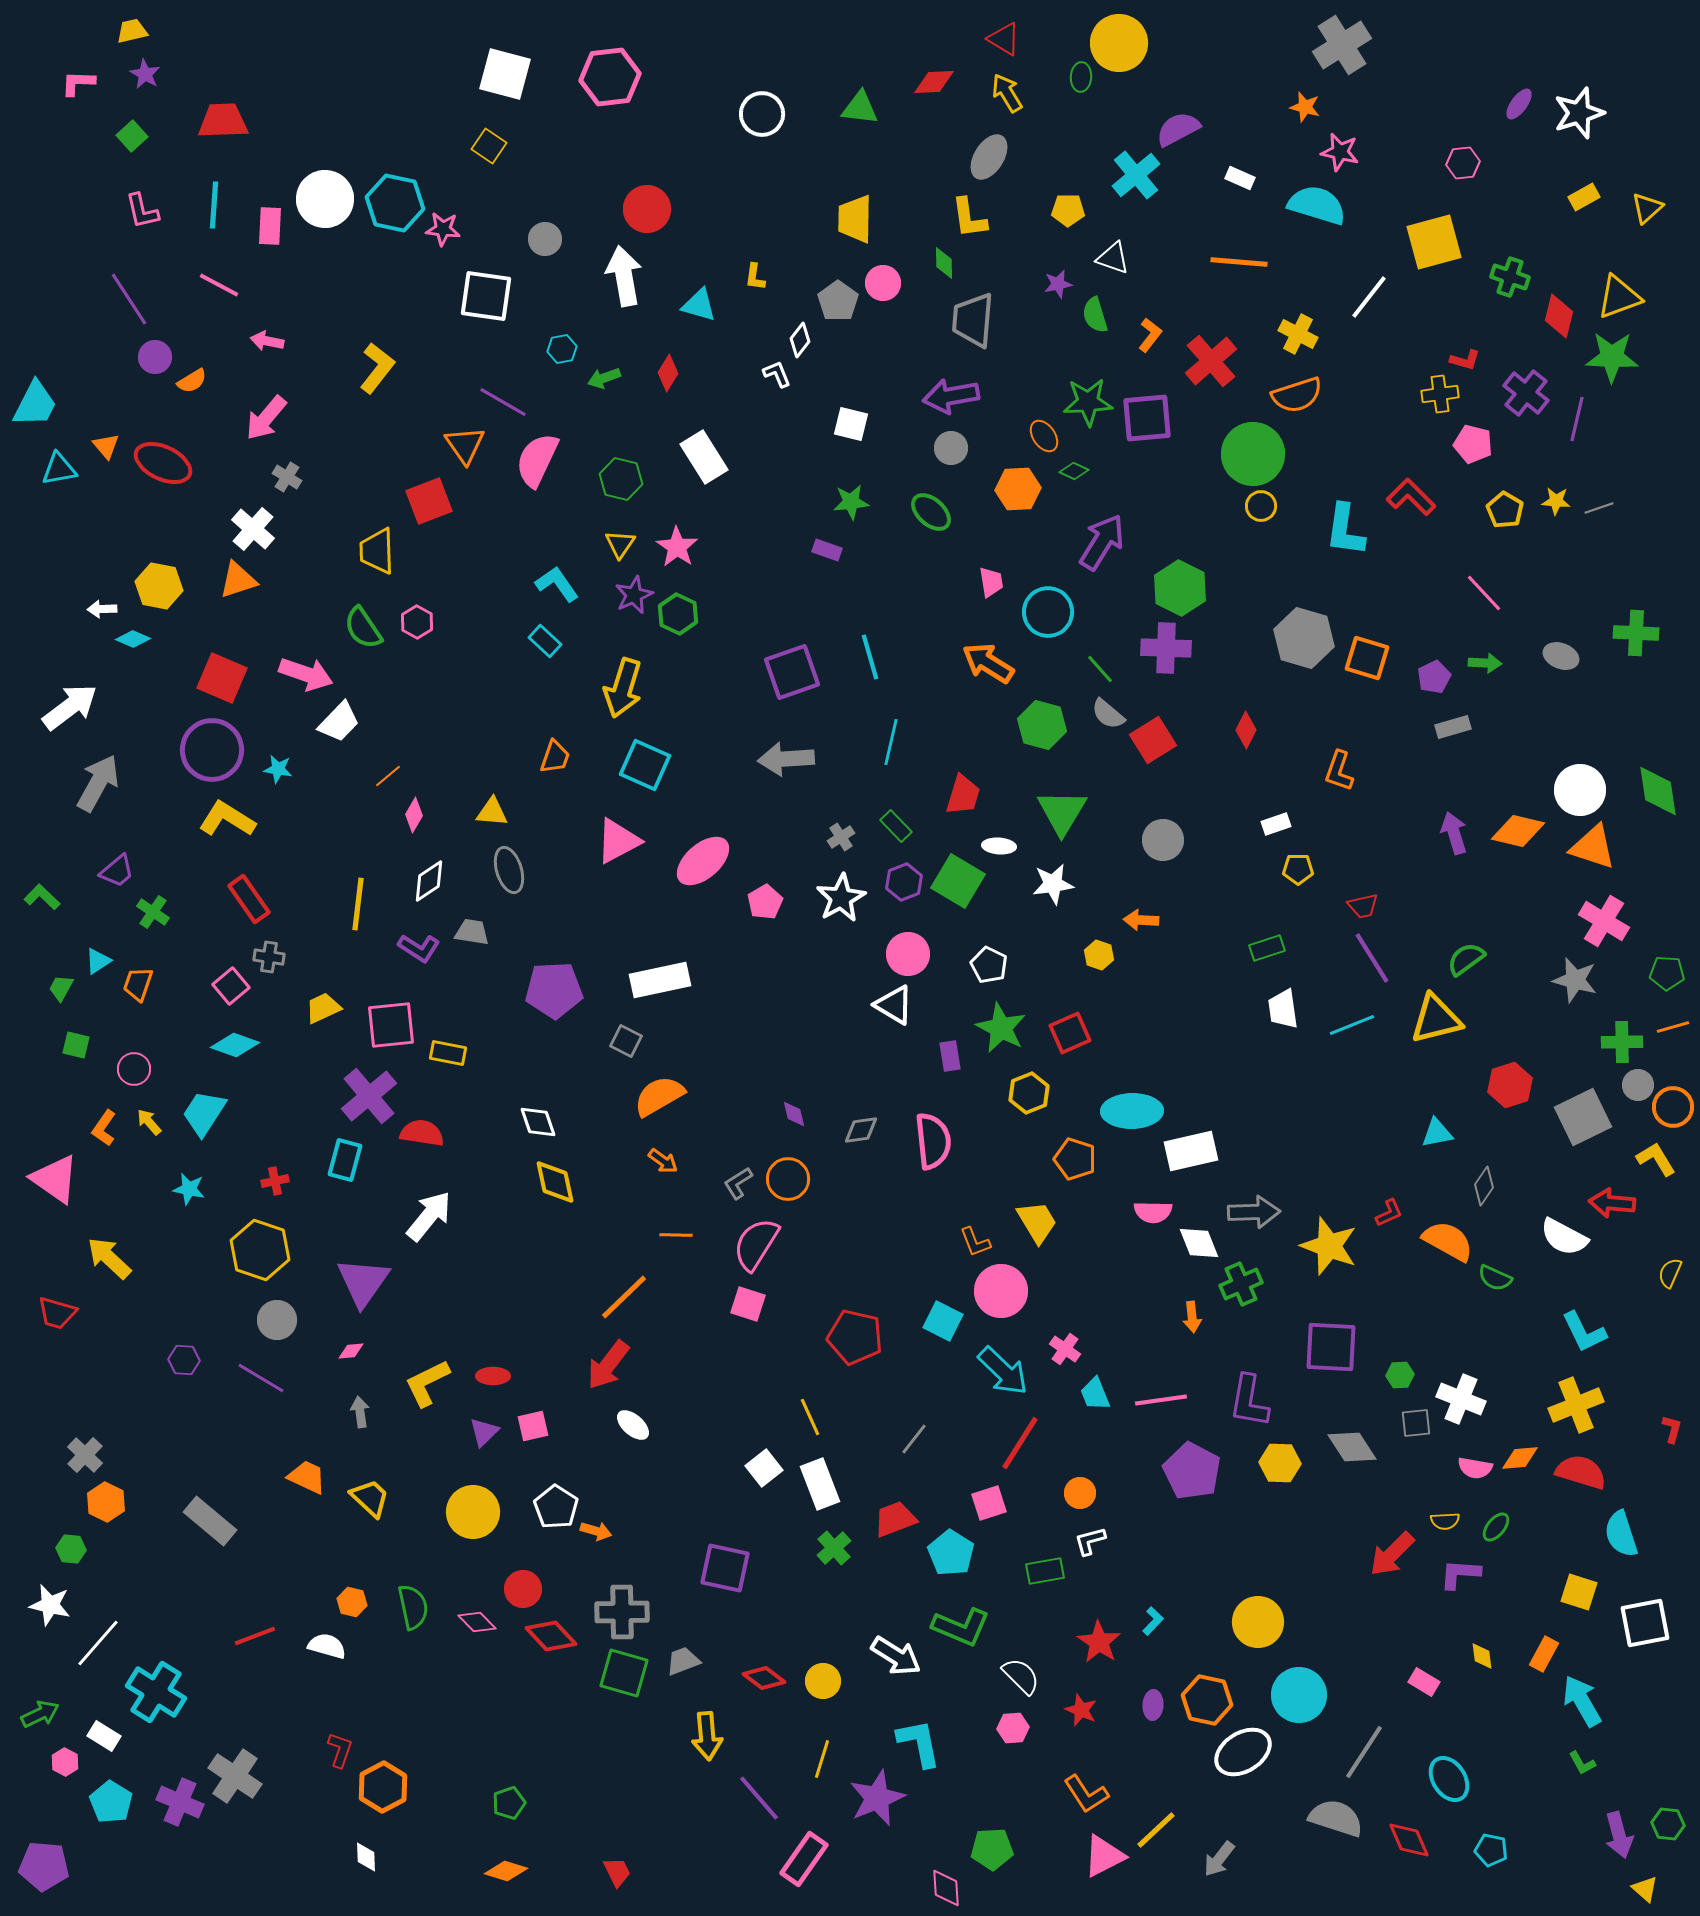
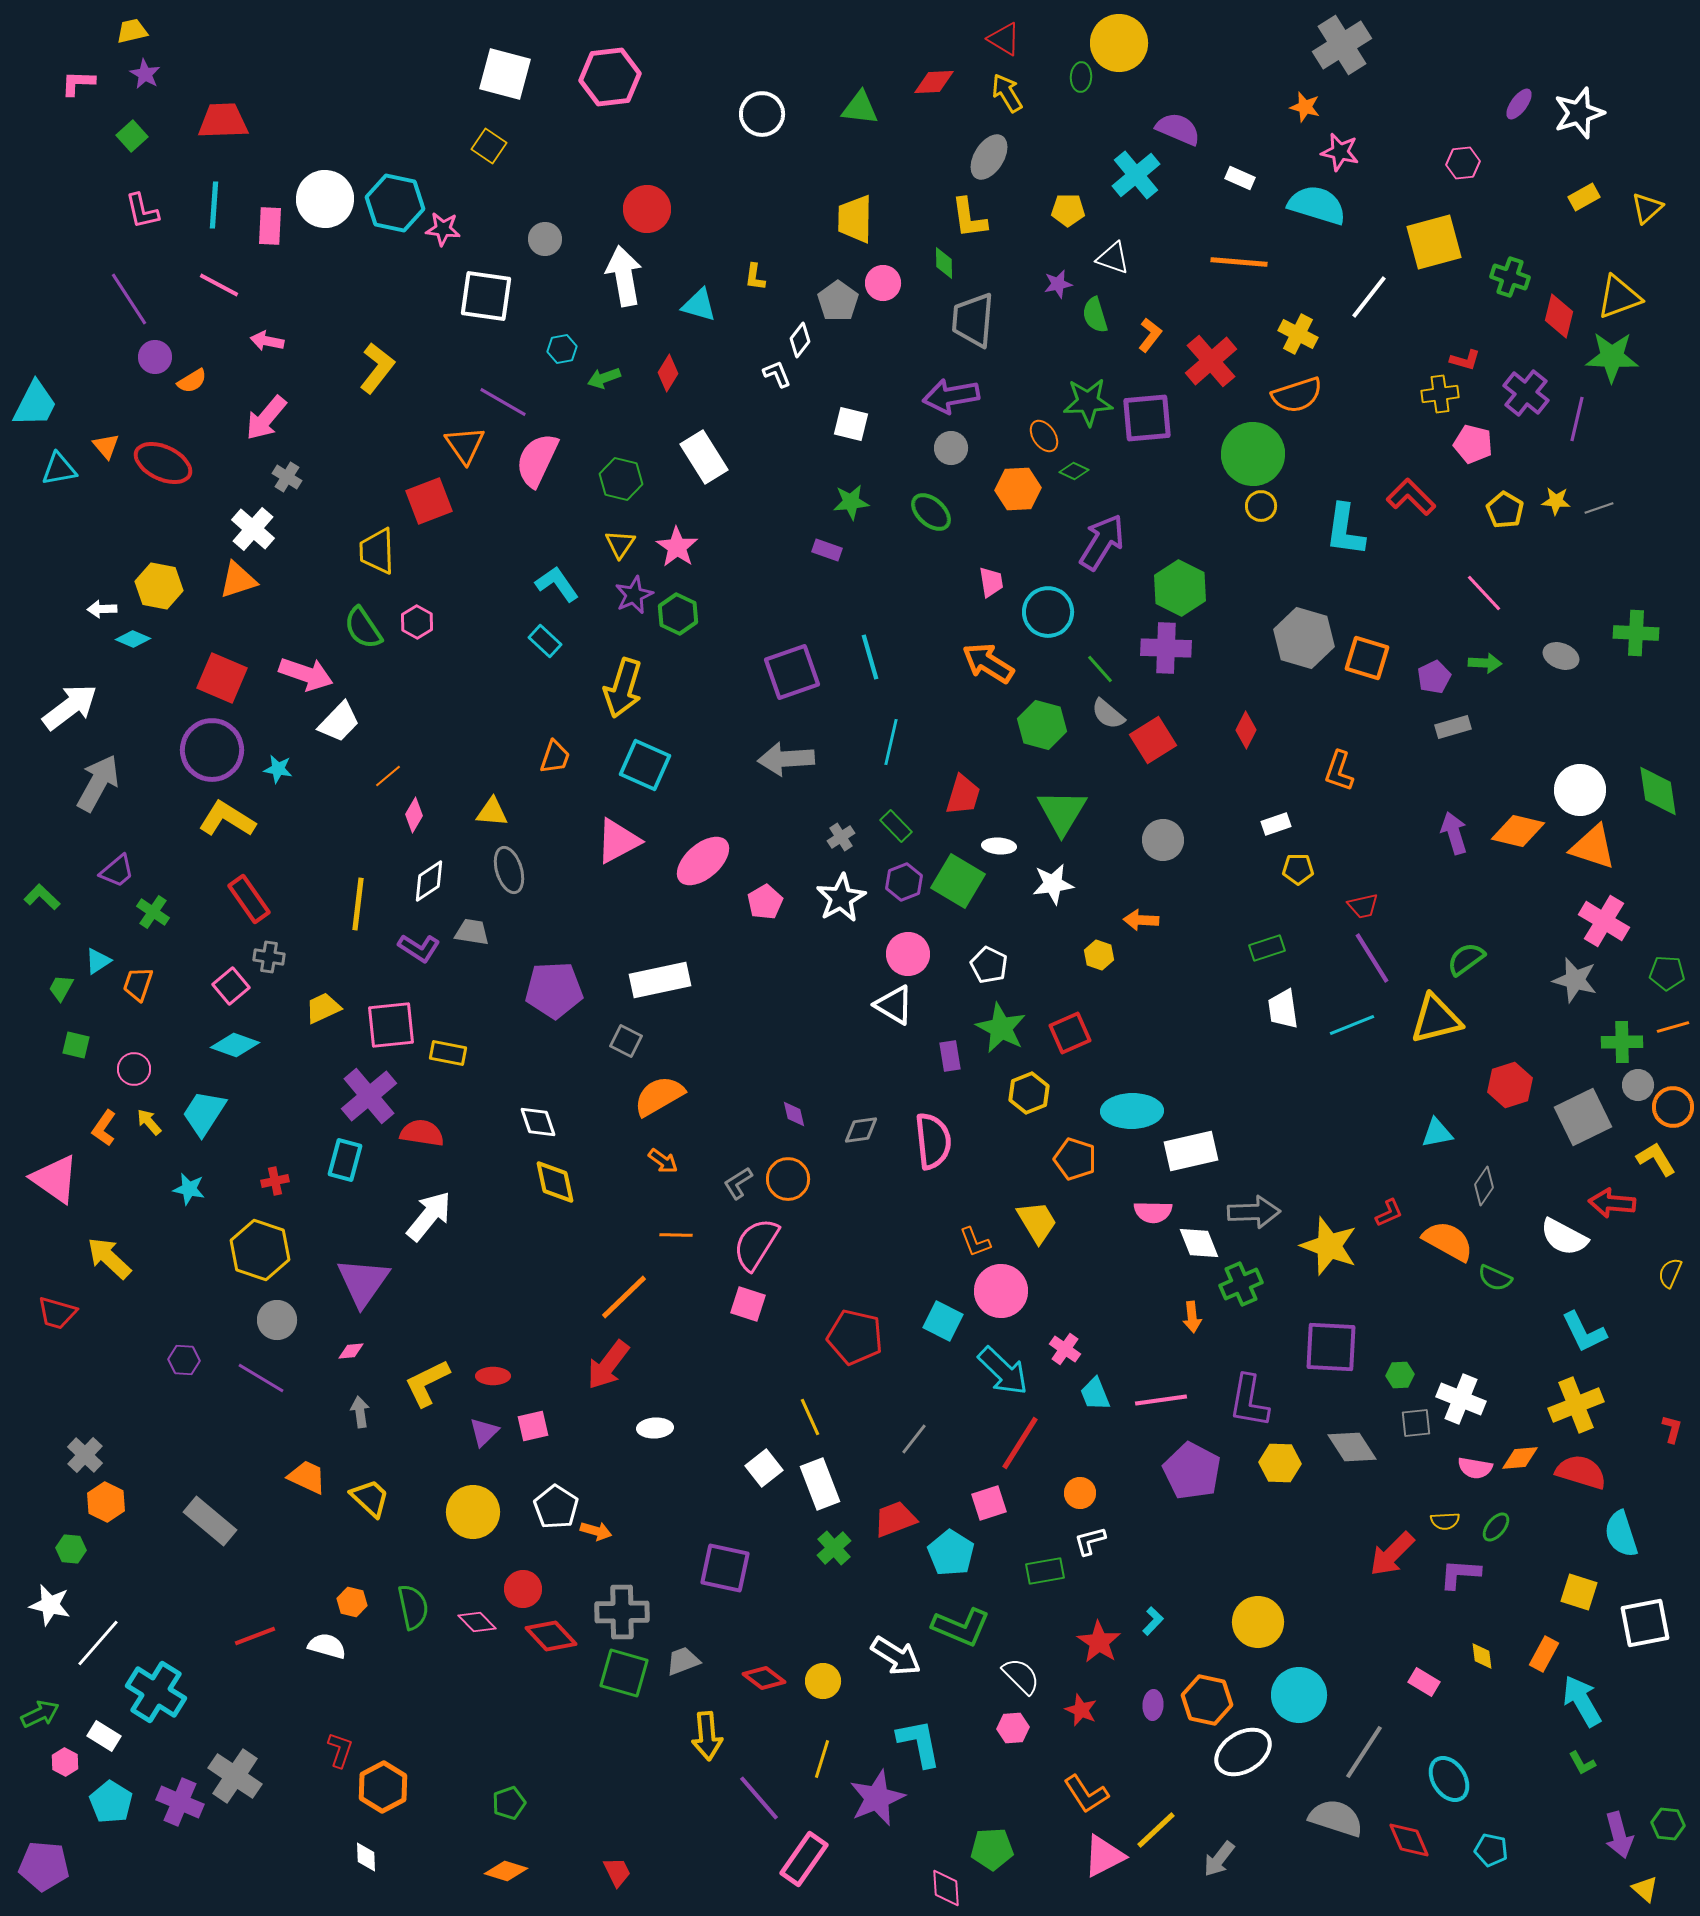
purple semicircle at (1178, 129): rotated 51 degrees clockwise
white ellipse at (633, 1425): moved 22 px right, 3 px down; rotated 44 degrees counterclockwise
